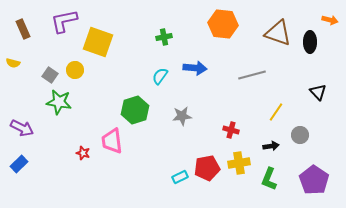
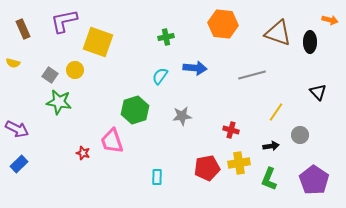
green cross: moved 2 px right
purple arrow: moved 5 px left, 1 px down
pink trapezoid: rotated 12 degrees counterclockwise
cyan rectangle: moved 23 px left; rotated 63 degrees counterclockwise
